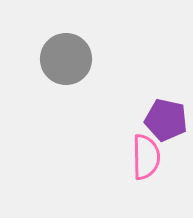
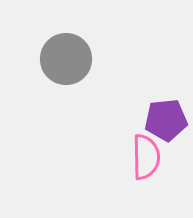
purple pentagon: rotated 18 degrees counterclockwise
